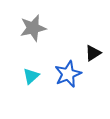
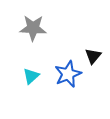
gray star: rotated 16 degrees clockwise
black triangle: moved 3 px down; rotated 18 degrees counterclockwise
